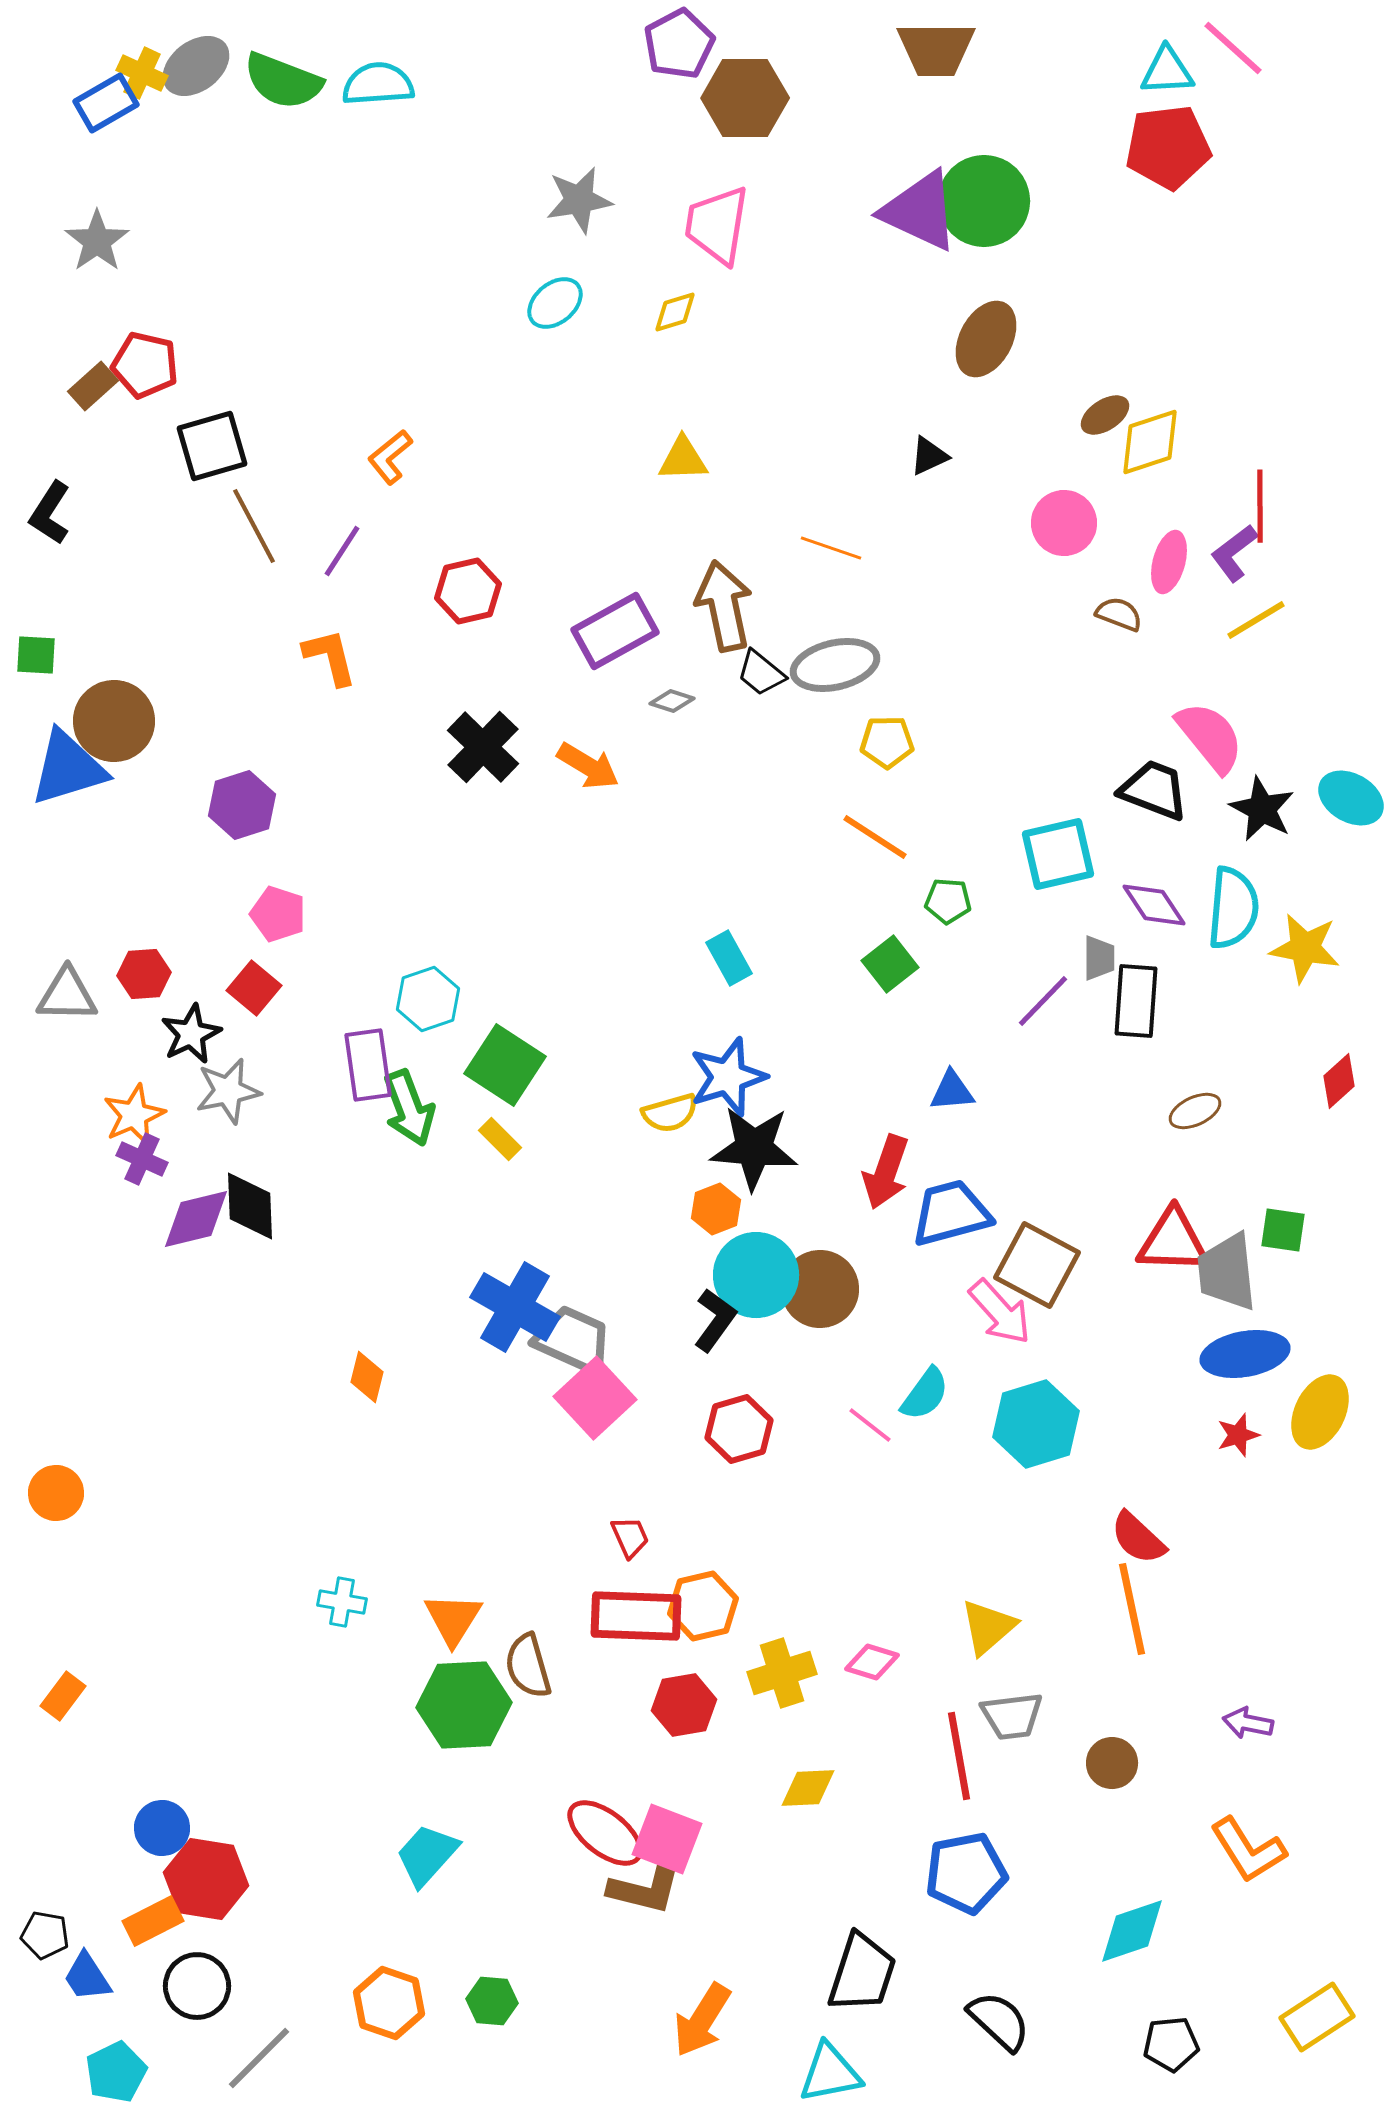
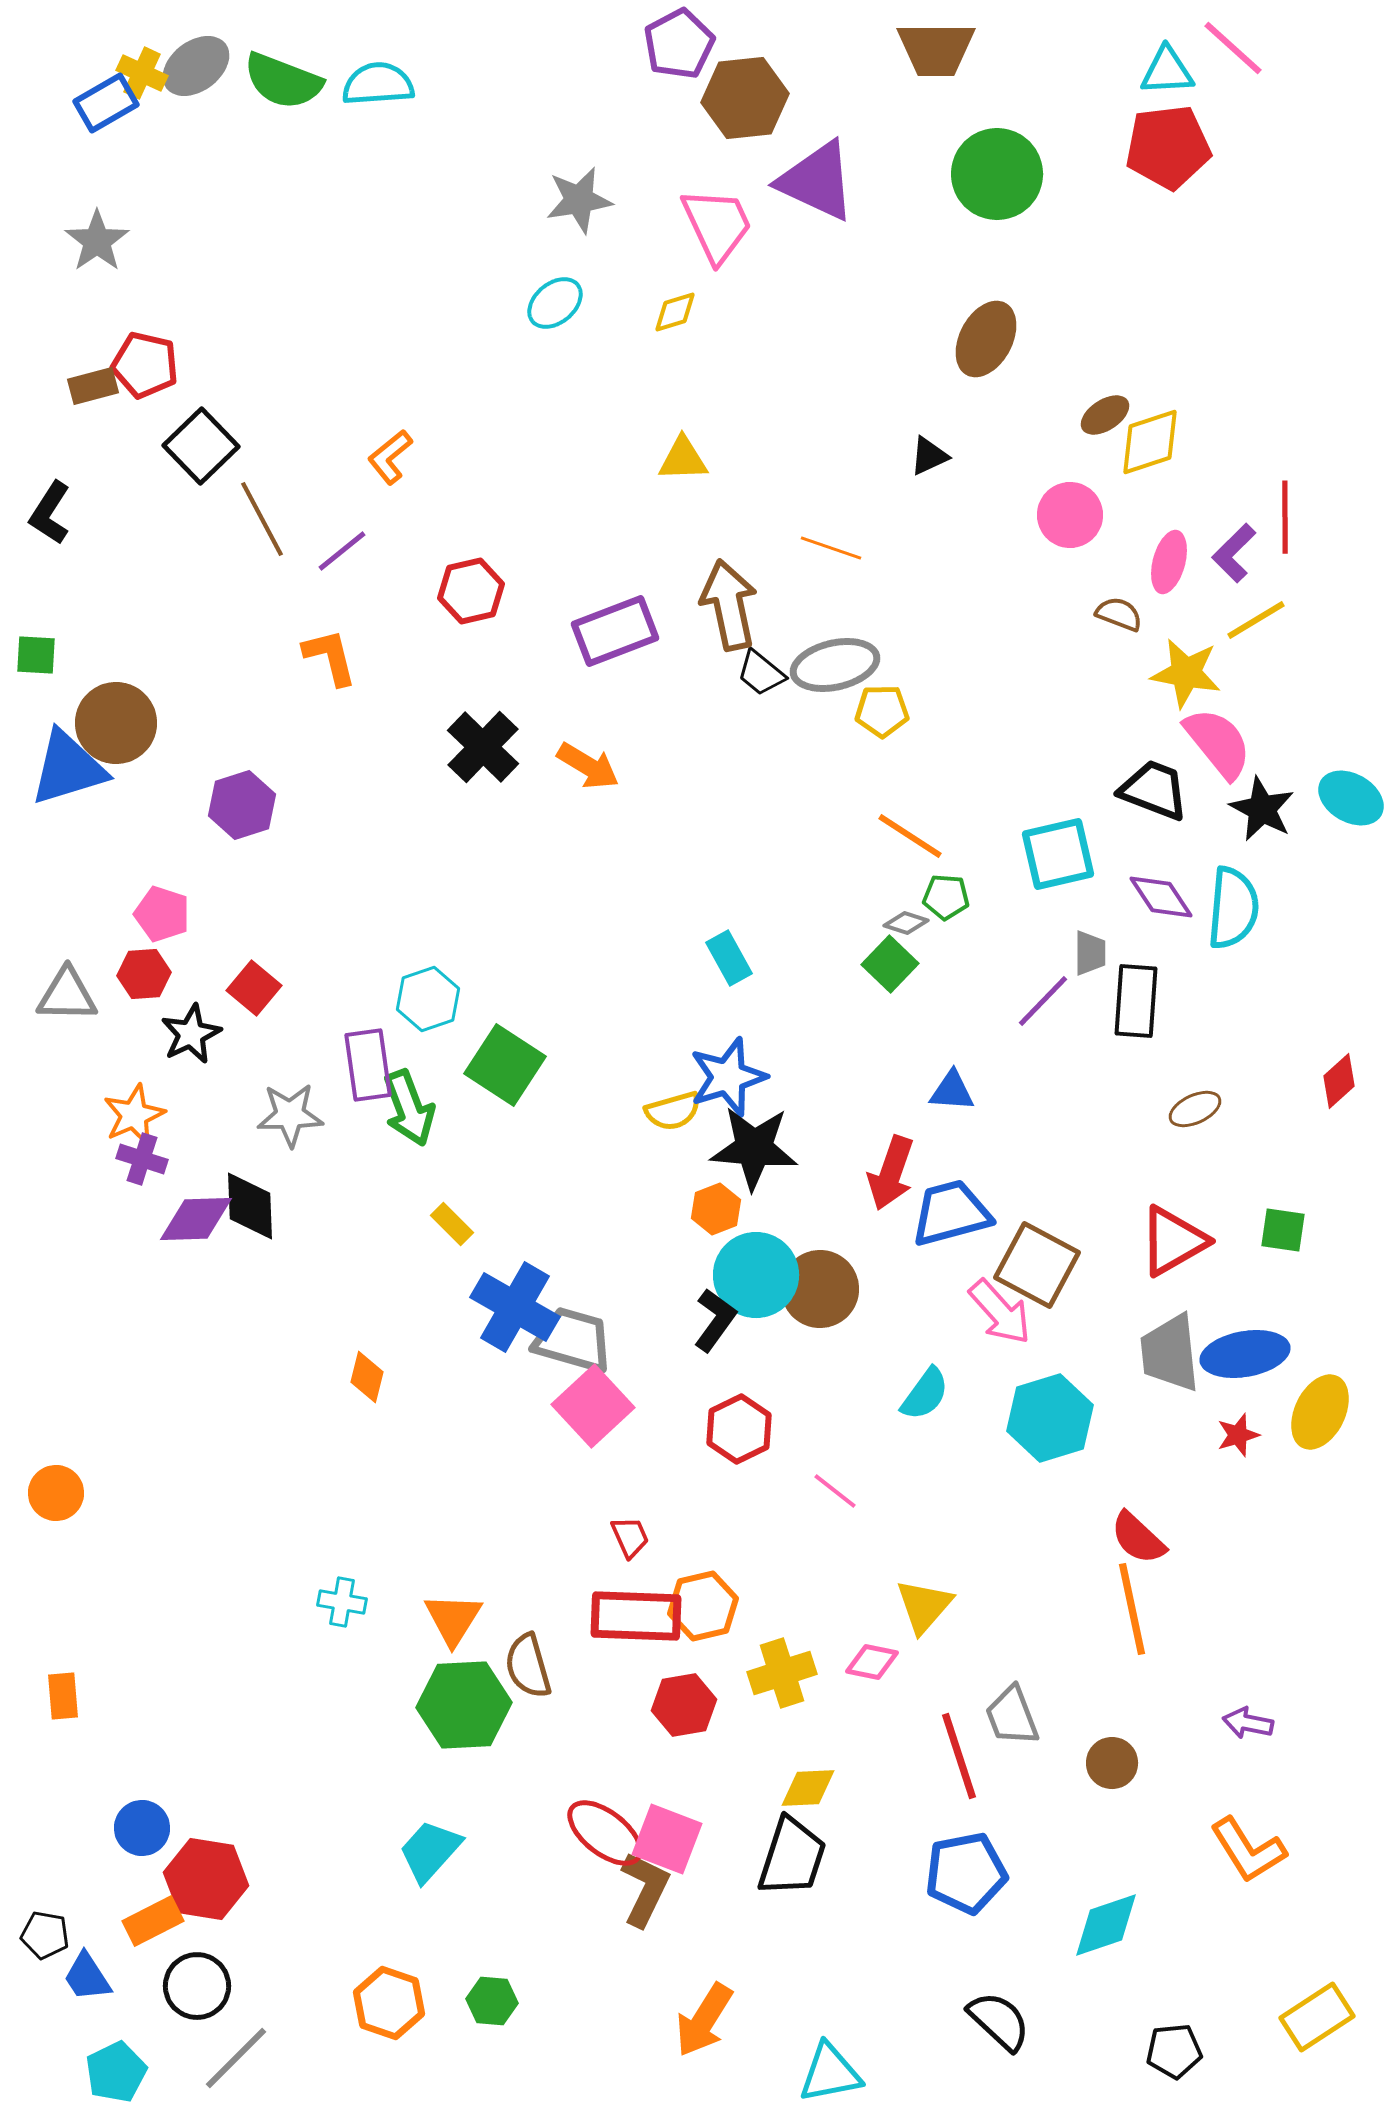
brown hexagon at (745, 98): rotated 6 degrees counterclockwise
green circle at (984, 201): moved 13 px right, 27 px up
purple triangle at (920, 211): moved 103 px left, 30 px up
pink trapezoid at (717, 225): rotated 146 degrees clockwise
brown rectangle at (93, 386): rotated 27 degrees clockwise
black square at (212, 446): moved 11 px left; rotated 28 degrees counterclockwise
red line at (1260, 506): moved 25 px right, 11 px down
pink circle at (1064, 523): moved 6 px right, 8 px up
brown line at (254, 526): moved 8 px right, 7 px up
purple line at (342, 551): rotated 18 degrees clockwise
purple L-shape at (1234, 553): rotated 8 degrees counterclockwise
red hexagon at (468, 591): moved 3 px right
brown arrow at (724, 606): moved 5 px right, 1 px up
purple rectangle at (615, 631): rotated 8 degrees clockwise
gray diamond at (672, 701): moved 234 px right, 222 px down
brown circle at (114, 721): moved 2 px right, 2 px down
pink semicircle at (1210, 737): moved 8 px right, 6 px down
yellow pentagon at (887, 742): moved 5 px left, 31 px up
orange line at (875, 837): moved 35 px right, 1 px up
green pentagon at (948, 901): moved 2 px left, 4 px up
purple diamond at (1154, 905): moved 7 px right, 8 px up
pink pentagon at (278, 914): moved 116 px left
yellow star at (1305, 948): moved 119 px left, 275 px up
gray trapezoid at (1099, 958): moved 9 px left, 5 px up
green square at (890, 964): rotated 8 degrees counterclockwise
gray star at (228, 1091): moved 62 px right, 24 px down; rotated 10 degrees clockwise
blue triangle at (952, 1091): rotated 9 degrees clockwise
brown ellipse at (1195, 1111): moved 2 px up
yellow semicircle at (670, 1113): moved 3 px right, 2 px up
yellow rectangle at (500, 1139): moved 48 px left, 85 px down
purple cross at (142, 1159): rotated 6 degrees counterclockwise
red arrow at (886, 1172): moved 5 px right, 1 px down
purple diamond at (196, 1219): rotated 12 degrees clockwise
red triangle at (1173, 1241): rotated 32 degrees counterclockwise
gray trapezoid at (1227, 1272): moved 57 px left, 81 px down
gray trapezoid at (573, 1340): rotated 8 degrees counterclockwise
pink square at (595, 1398): moved 2 px left, 8 px down
cyan hexagon at (1036, 1424): moved 14 px right, 6 px up
pink line at (870, 1425): moved 35 px left, 66 px down
red hexagon at (739, 1429): rotated 10 degrees counterclockwise
yellow triangle at (988, 1627): moved 64 px left, 21 px up; rotated 8 degrees counterclockwise
pink diamond at (872, 1662): rotated 6 degrees counterclockwise
orange rectangle at (63, 1696): rotated 42 degrees counterclockwise
gray trapezoid at (1012, 1716): rotated 76 degrees clockwise
red line at (959, 1756): rotated 8 degrees counterclockwise
blue circle at (162, 1828): moved 20 px left
cyan trapezoid at (427, 1855): moved 3 px right, 4 px up
brown L-shape at (645, 1889): rotated 78 degrees counterclockwise
cyan diamond at (1132, 1931): moved 26 px left, 6 px up
black trapezoid at (862, 1973): moved 70 px left, 116 px up
orange arrow at (702, 2020): moved 2 px right
black pentagon at (1171, 2044): moved 3 px right, 7 px down
gray line at (259, 2058): moved 23 px left
